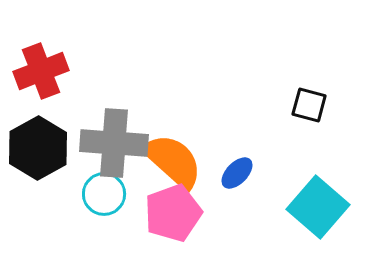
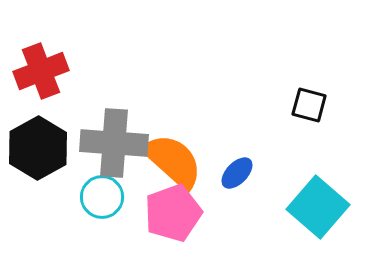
cyan circle: moved 2 px left, 3 px down
